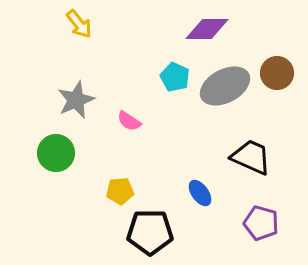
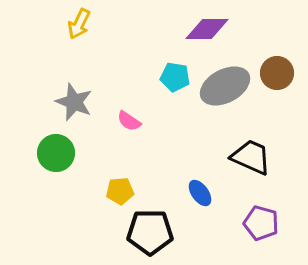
yellow arrow: rotated 64 degrees clockwise
cyan pentagon: rotated 16 degrees counterclockwise
gray star: moved 2 px left, 2 px down; rotated 27 degrees counterclockwise
